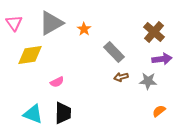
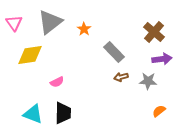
gray triangle: moved 1 px left, 1 px up; rotated 8 degrees counterclockwise
